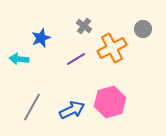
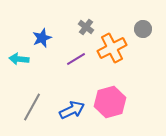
gray cross: moved 2 px right, 1 px down
blue star: moved 1 px right
